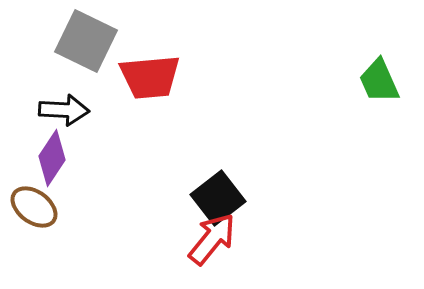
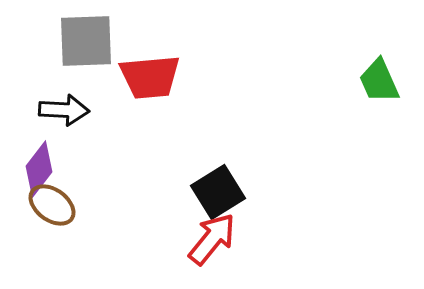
gray square: rotated 28 degrees counterclockwise
purple diamond: moved 13 px left, 11 px down; rotated 4 degrees clockwise
black square: moved 6 px up; rotated 6 degrees clockwise
brown ellipse: moved 18 px right, 2 px up
